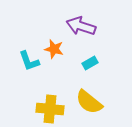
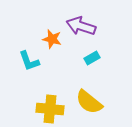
orange star: moved 2 px left, 10 px up
cyan rectangle: moved 2 px right, 5 px up
